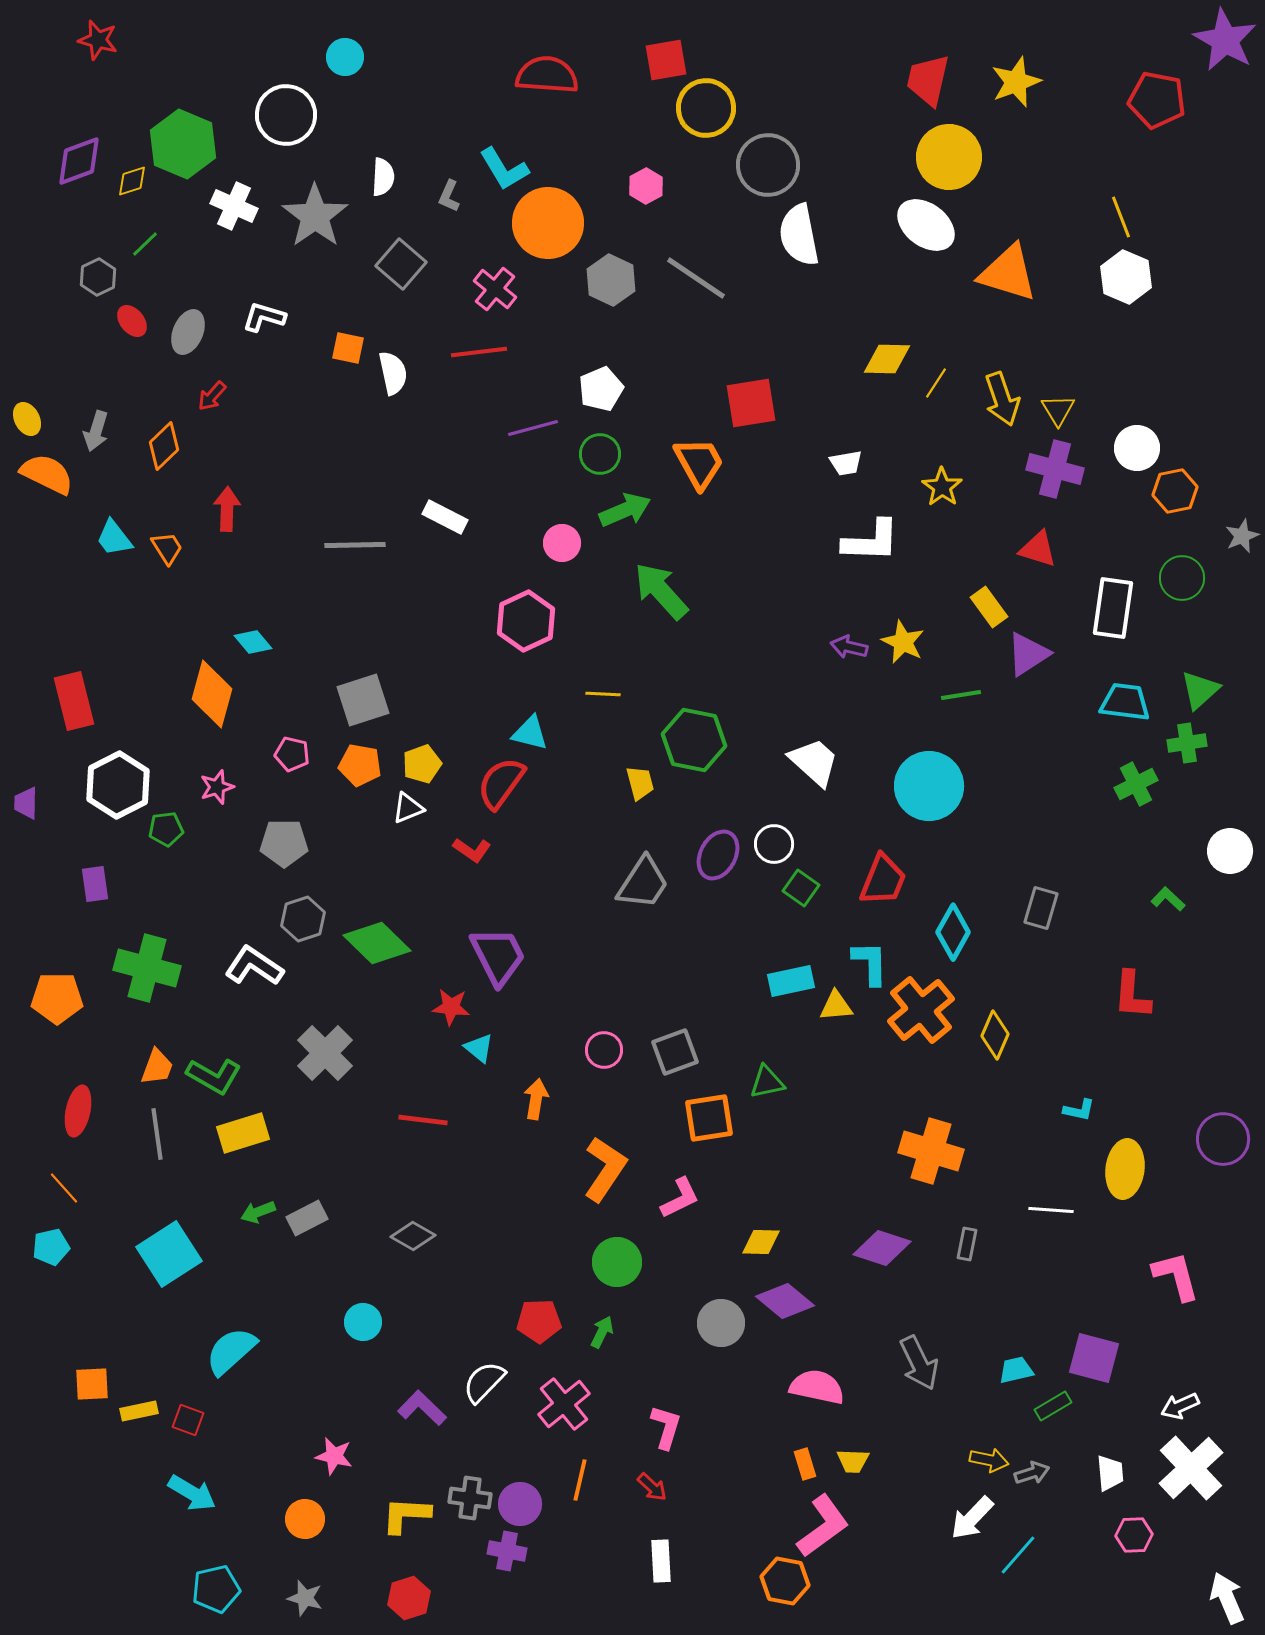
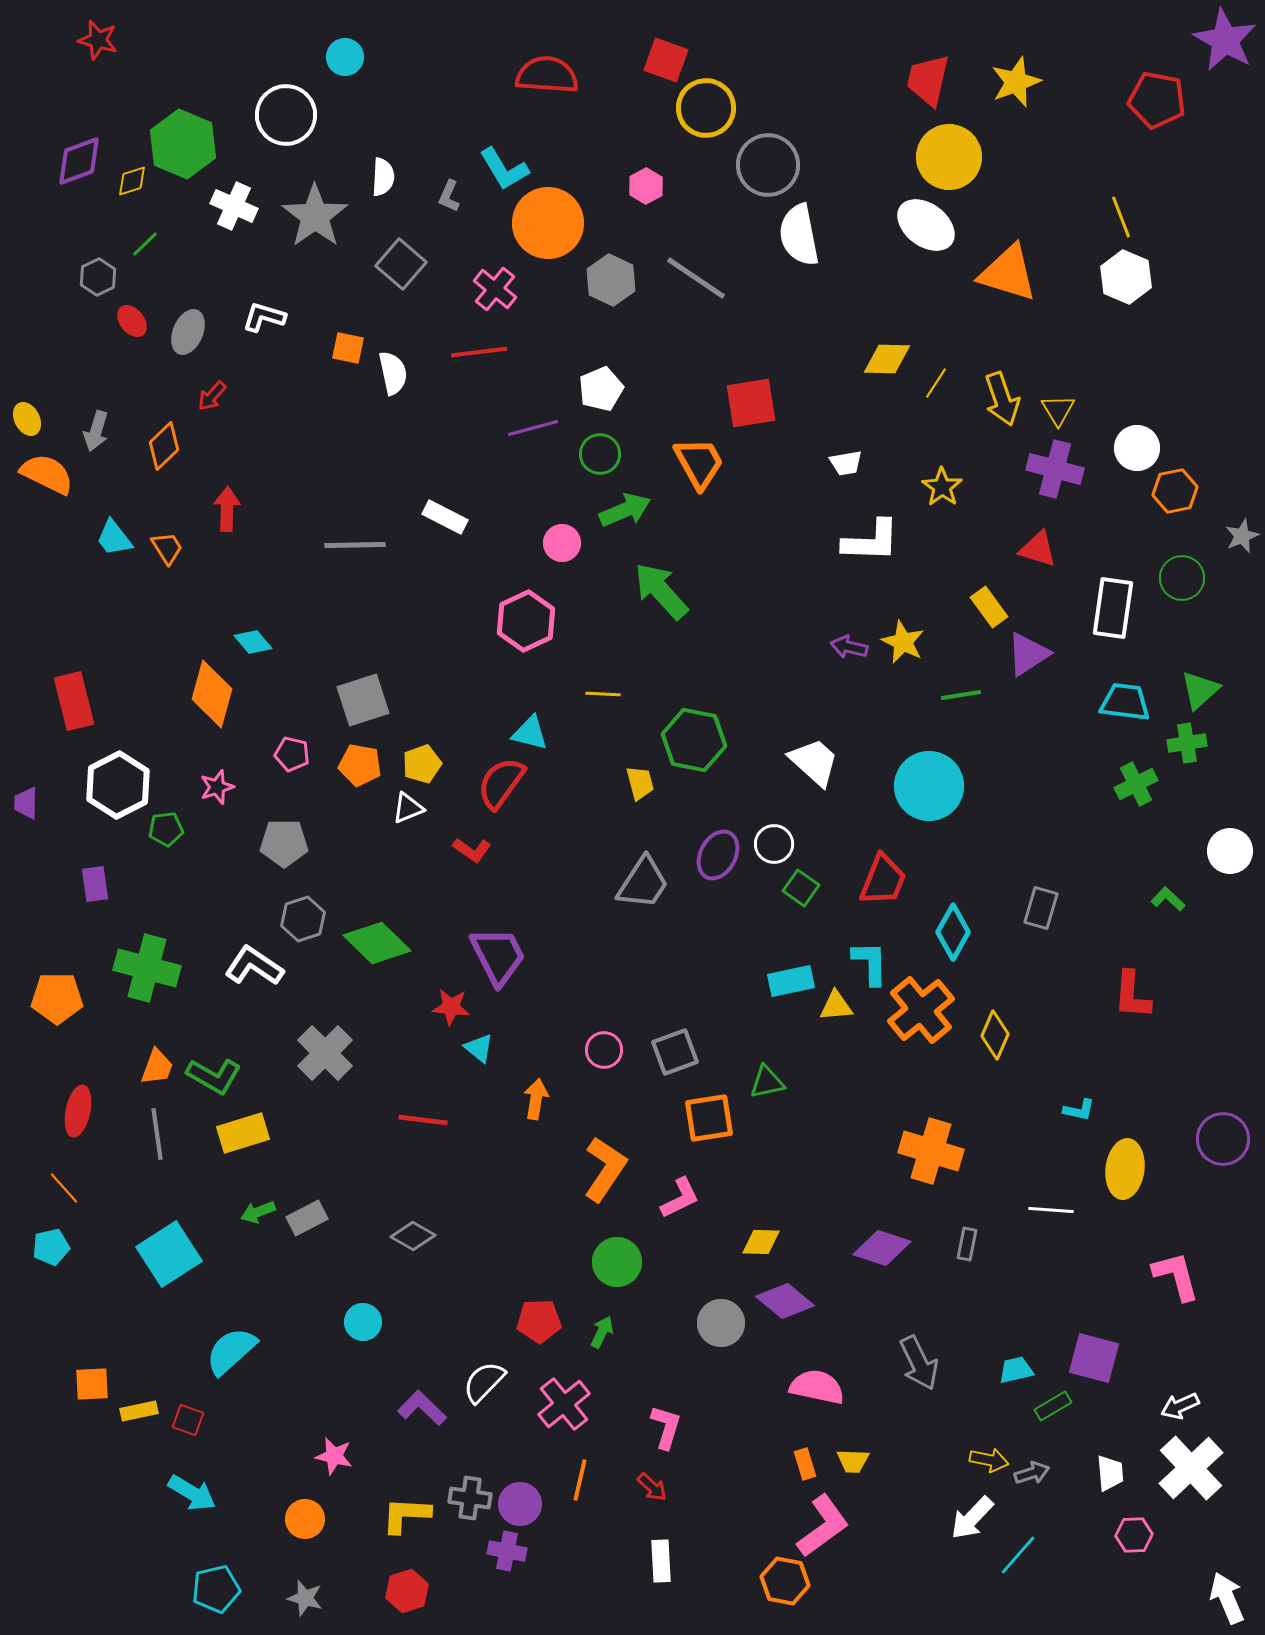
red square at (666, 60): rotated 30 degrees clockwise
red hexagon at (409, 1598): moved 2 px left, 7 px up
